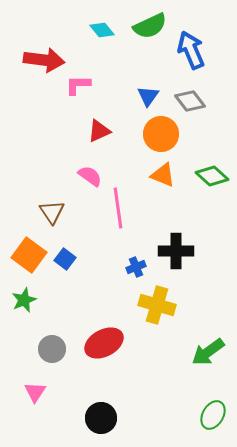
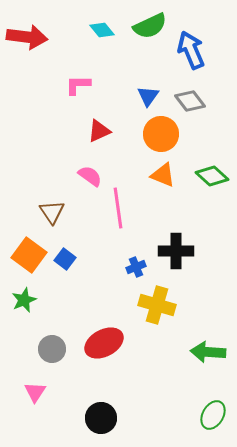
red arrow: moved 17 px left, 23 px up
green arrow: rotated 40 degrees clockwise
